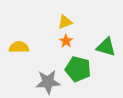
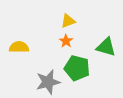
yellow triangle: moved 3 px right, 1 px up
green pentagon: moved 1 px left, 1 px up
gray star: rotated 10 degrees counterclockwise
